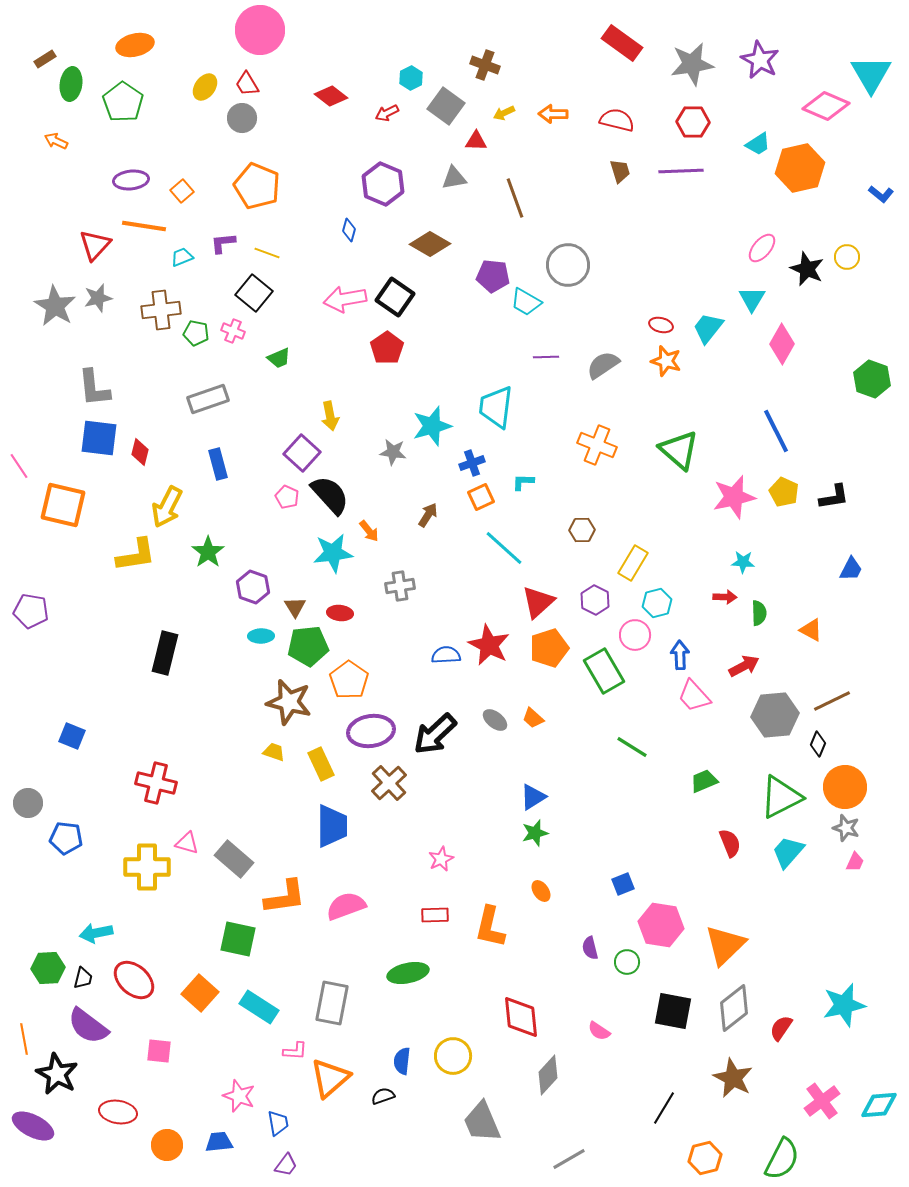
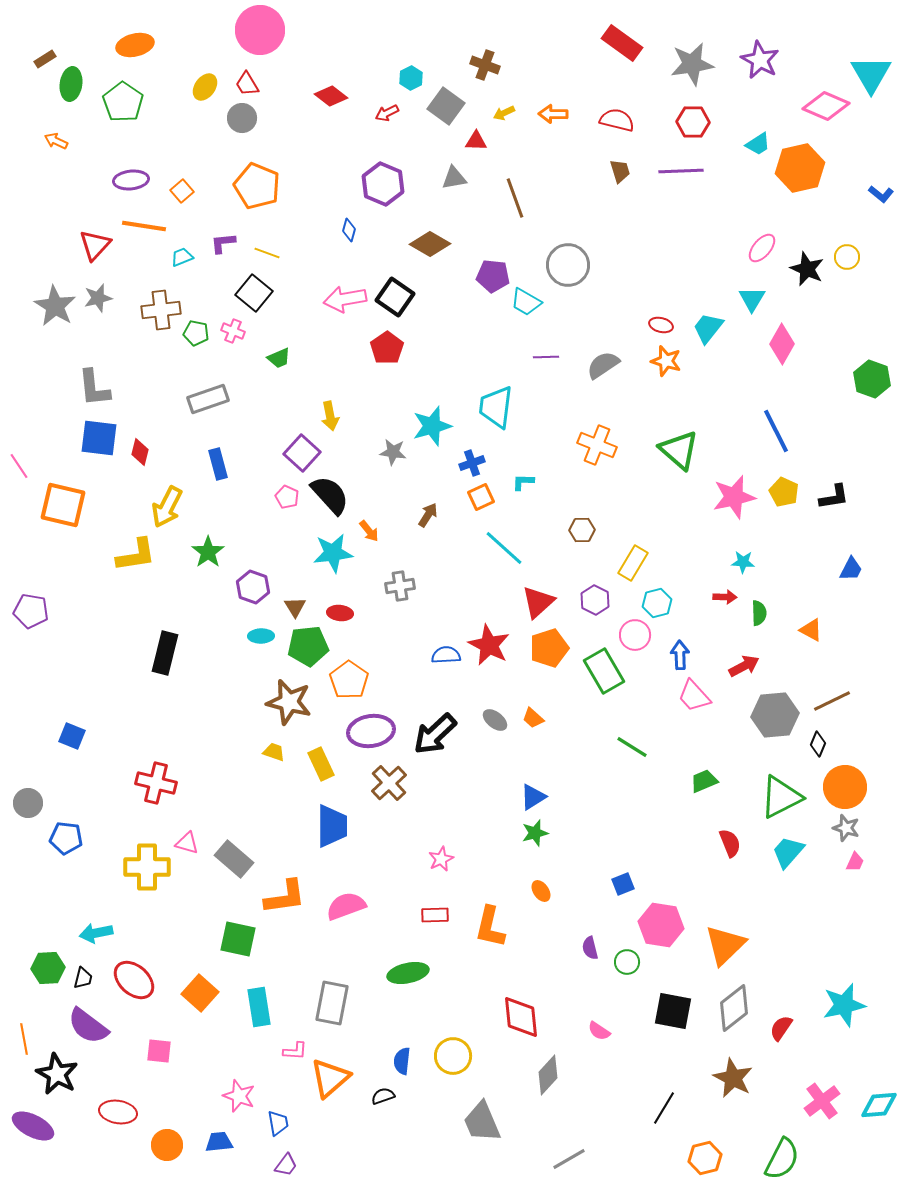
cyan rectangle at (259, 1007): rotated 48 degrees clockwise
